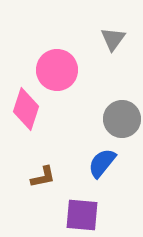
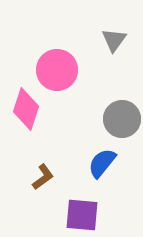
gray triangle: moved 1 px right, 1 px down
brown L-shape: rotated 24 degrees counterclockwise
